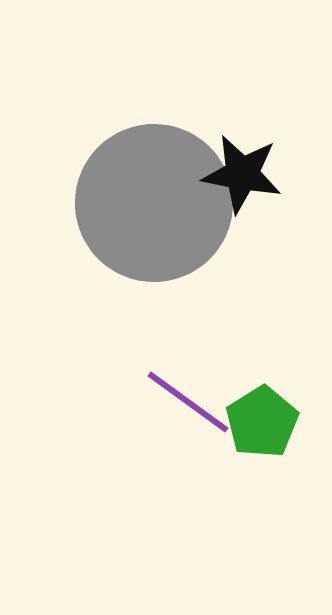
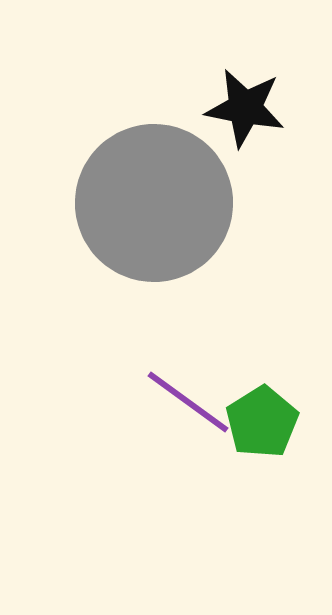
black star: moved 3 px right, 66 px up
